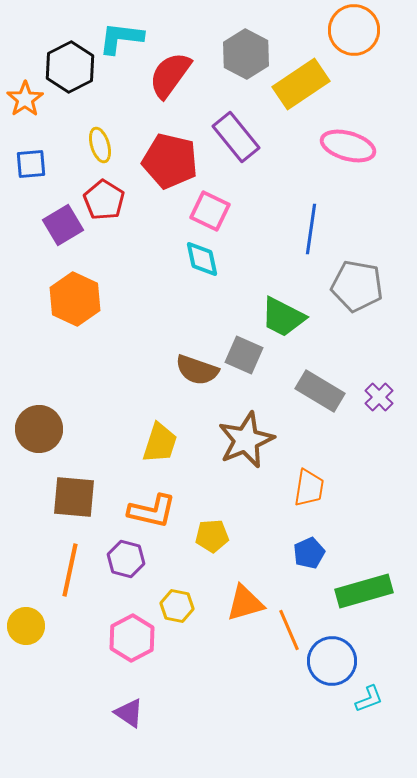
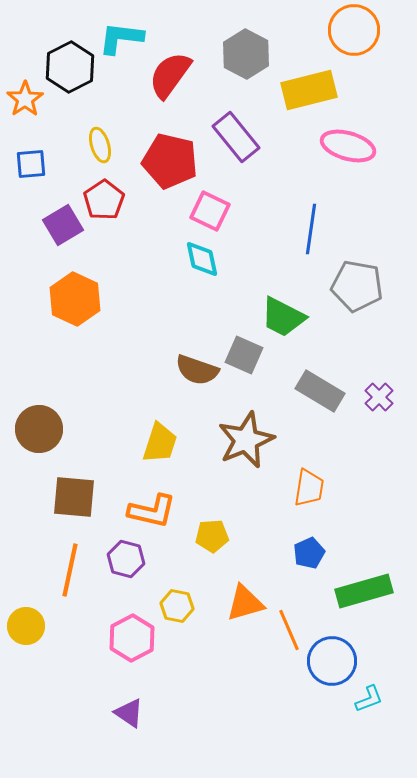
yellow rectangle at (301, 84): moved 8 px right, 6 px down; rotated 20 degrees clockwise
red pentagon at (104, 200): rotated 6 degrees clockwise
